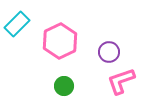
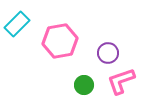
pink hexagon: rotated 16 degrees clockwise
purple circle: moved 1 px left, 1 px down
green circle: moved 20 px right, 1 px up
